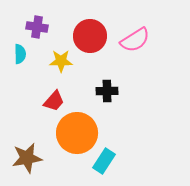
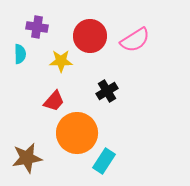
black cross: rotated 30 degrees counterclockwise
